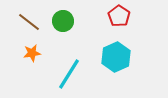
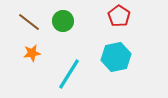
cyan hexagon: rotated 12 degrees clockwise
